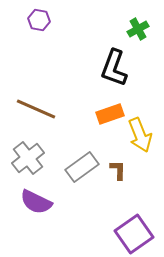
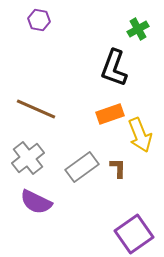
brown L-shape: moved 2 px up
